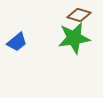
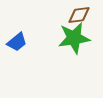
brown diamond: rotated 25 degrees counterclockwise
